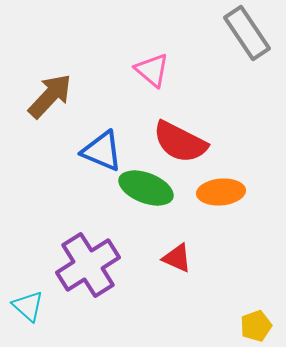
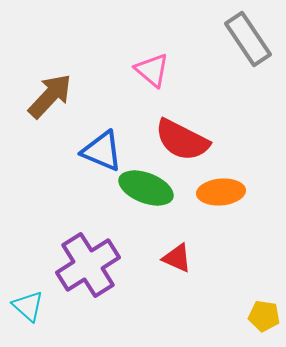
gray rectangle: moved 1 px right, 6 px down
red semicircle: moved 2 px right, 2 px up
yellow pentagon: moved 8 px right, 10 px up; rotated 28 degrees clockwise
